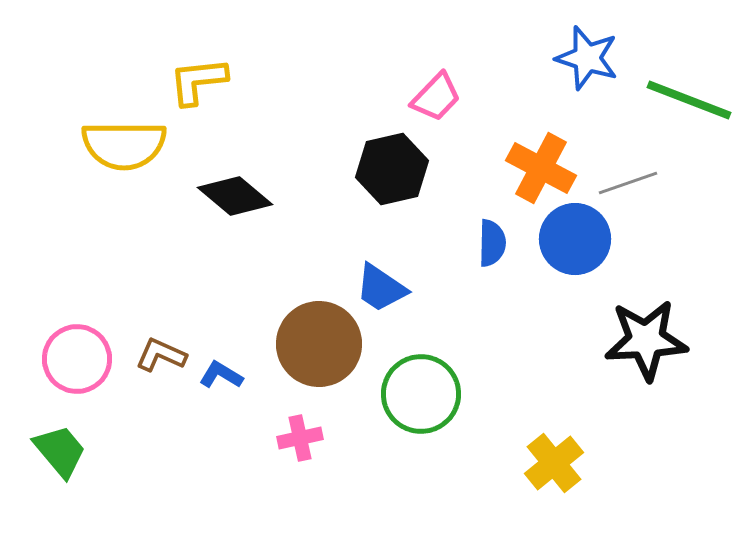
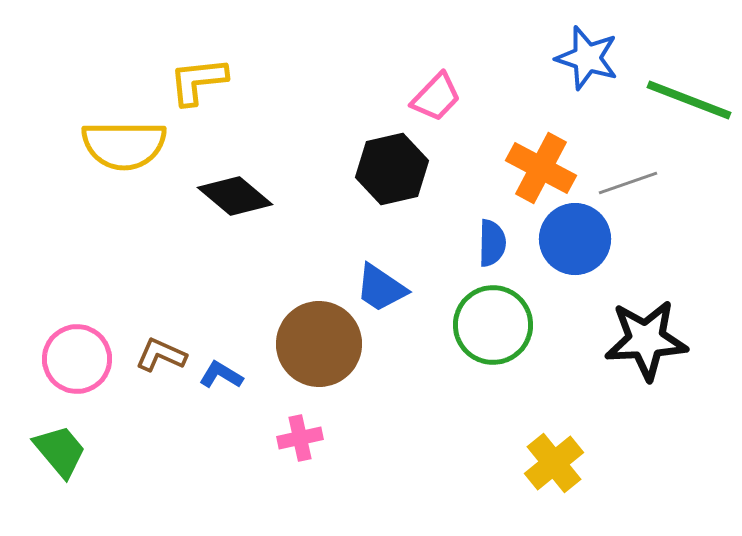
green circle: moved 72 px right, 69 px up
